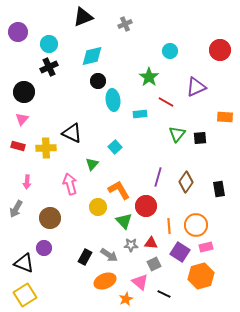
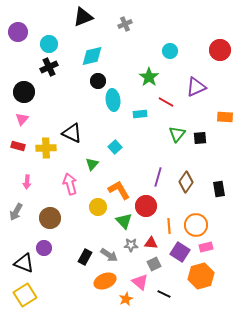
gray arrow at (16, 209): moved 3 px down
